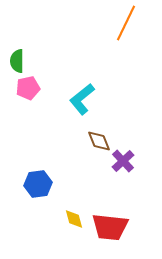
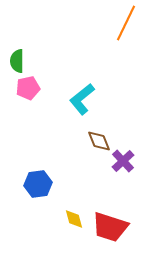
red trapezoid: rotated 12 degrees clockwise
